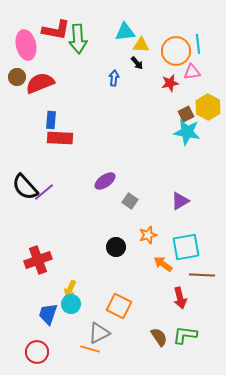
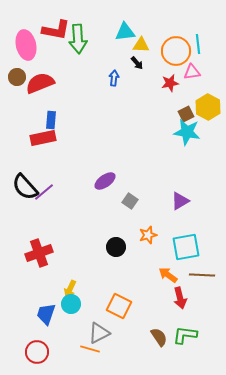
red rectangle: moved 17 px left; rotated 15 degrees counterclockwise
red cross: moved 1 px right, 7 px up
orange arrow: moved 5 px right, 11 px down
blue trapezoid: moved 2 px left
